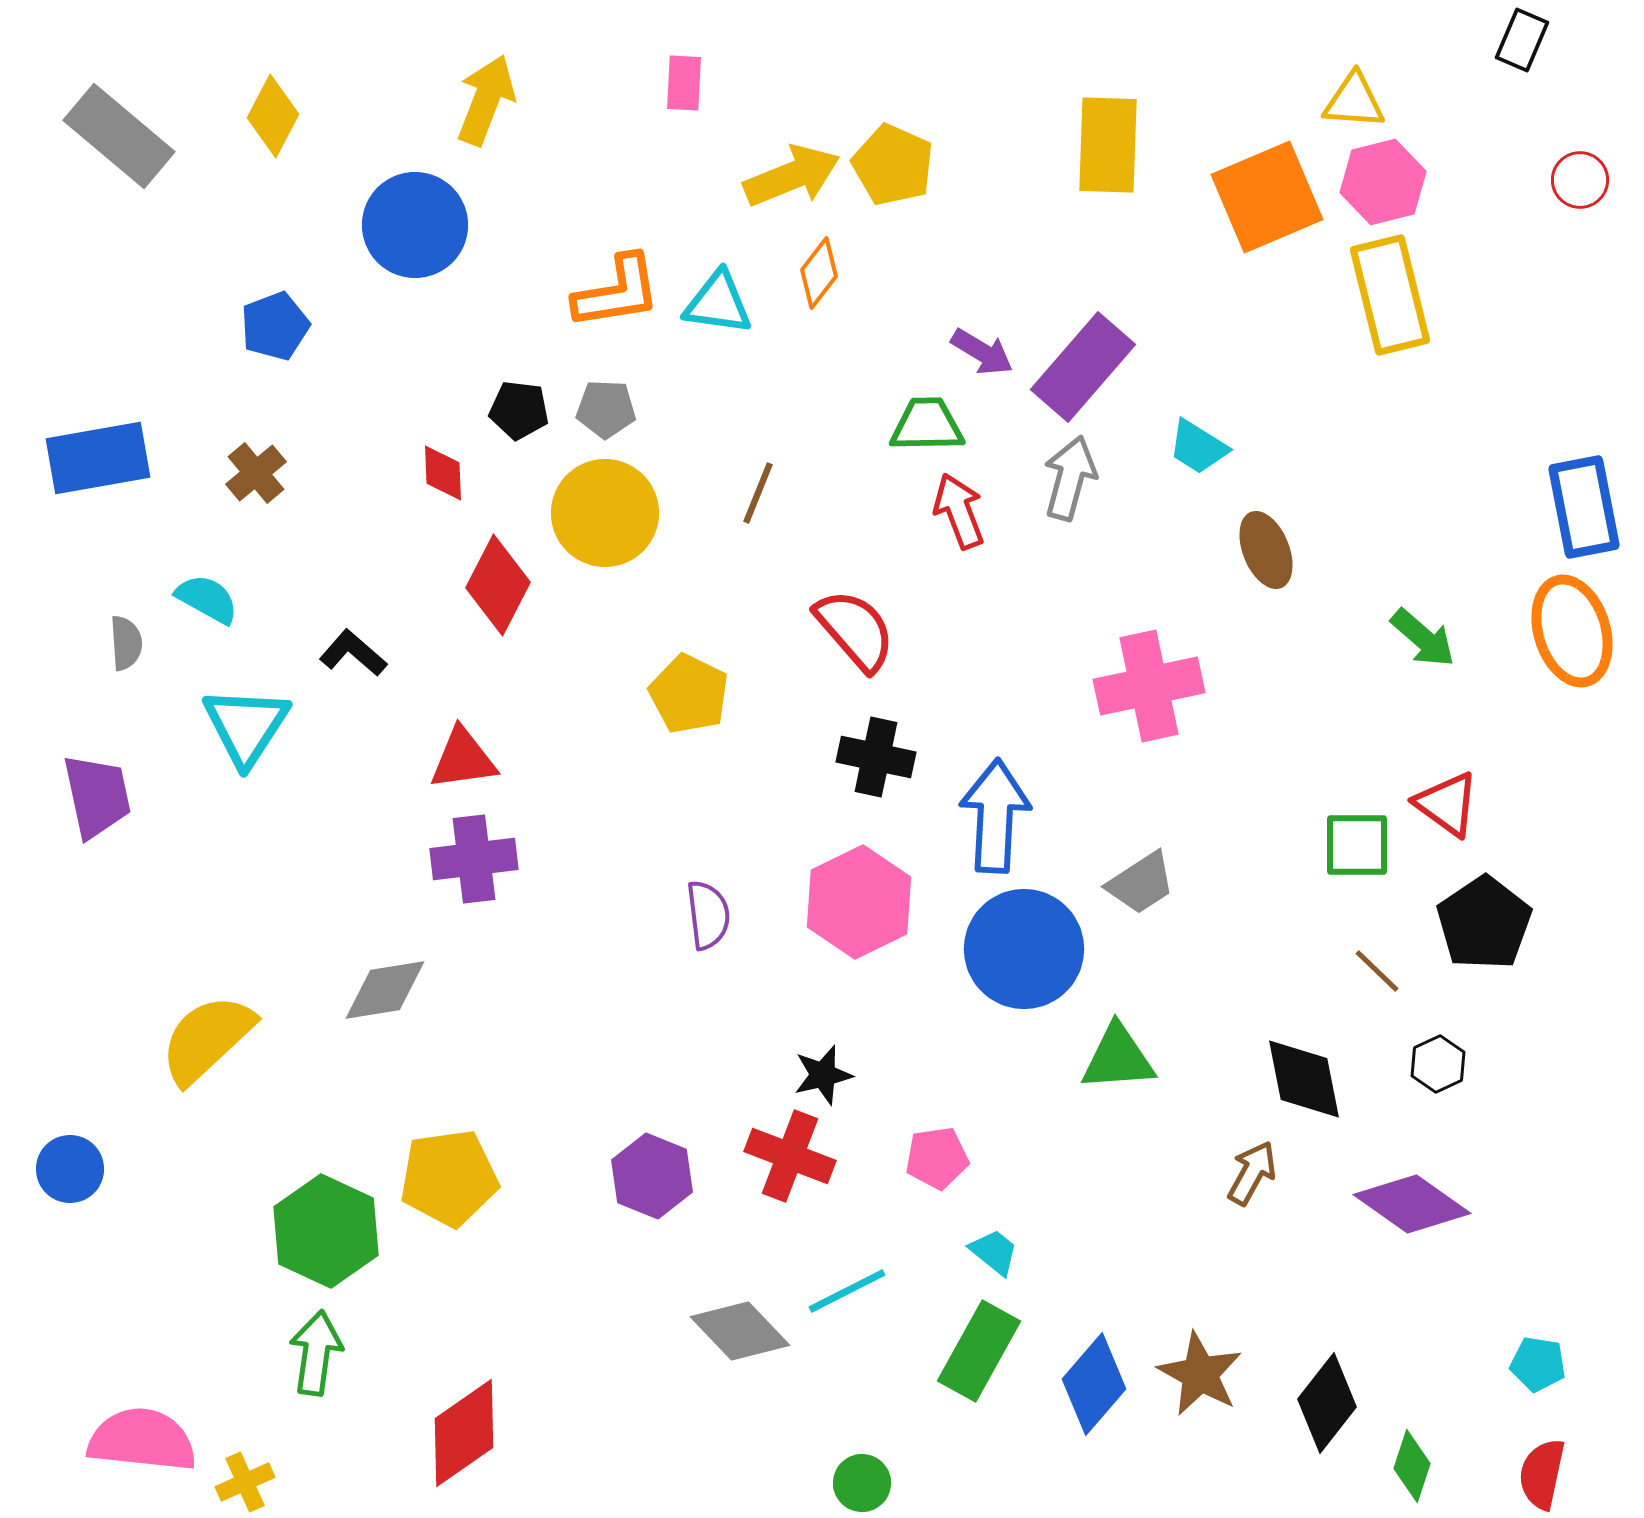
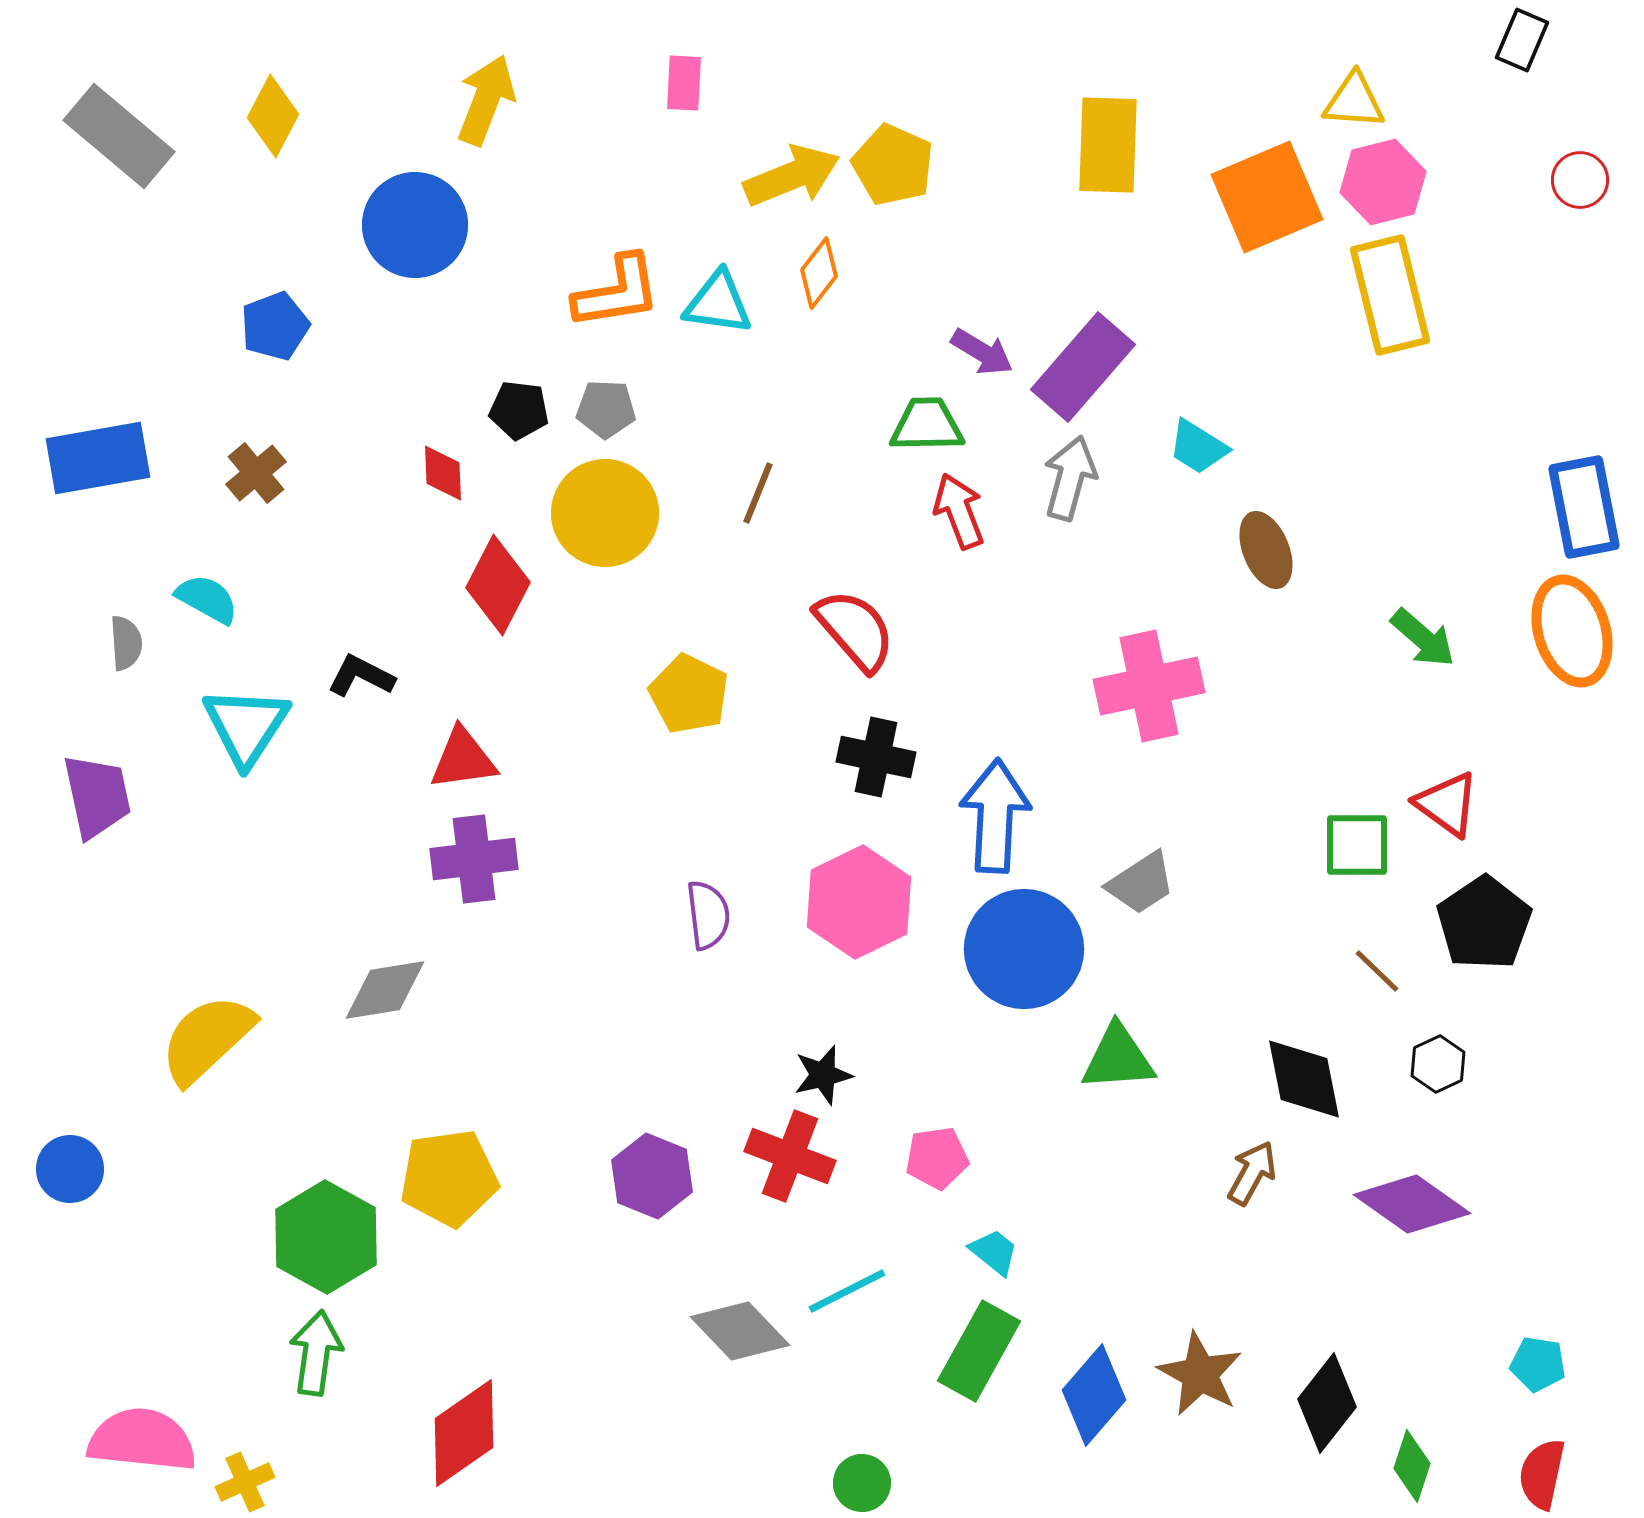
black L-shape at (353, 653): moved 8 px right, 23 px down; rotated 14 degrees counterclockwise
green hexagon at (326, 1231): moved 6 px down; rotated 4 degrees clockwise
blue diamond at (1094, 1384): moved 11 px down
